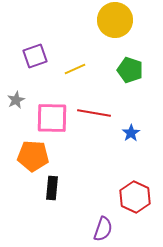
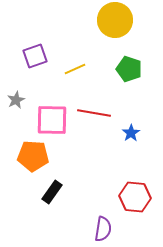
green pentagon: moved 1 px left, 1 px up
pink square: moved 2 px down
black rectangle: moved 4 px down; rotated 30 degrees clockwise
red hexagon: rotated 20 degrees counterclockwise
purple semicircle: rotated 10 degrees counterclockwise
